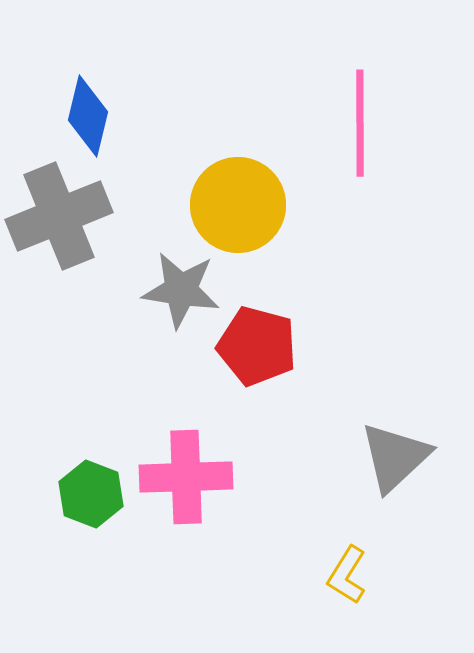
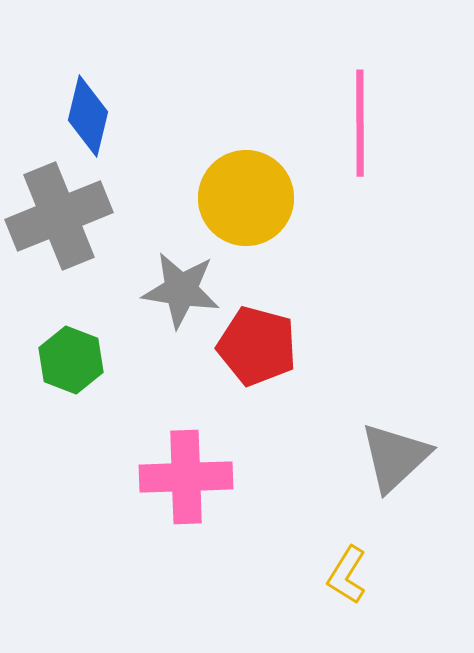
yellow circle: moved 8 px right, 7 px up
green hexagon: moved 20 px left, 134 px up
